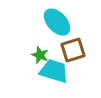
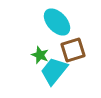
cyan trapezoid: rotated 68 degrees counterclockwise
